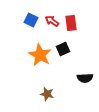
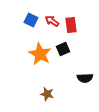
red rectangle: moved 2 px down
orange star: moved 1 px up
